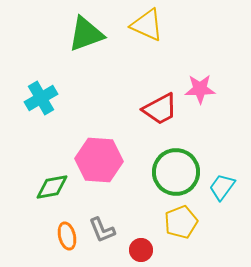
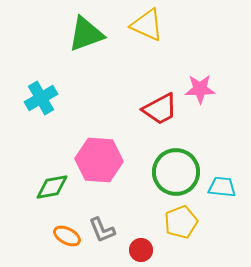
cyan trapezoid: rotated 60 degrees clockwise
orange ellipse: rotated 48 degrees counterclockwise
